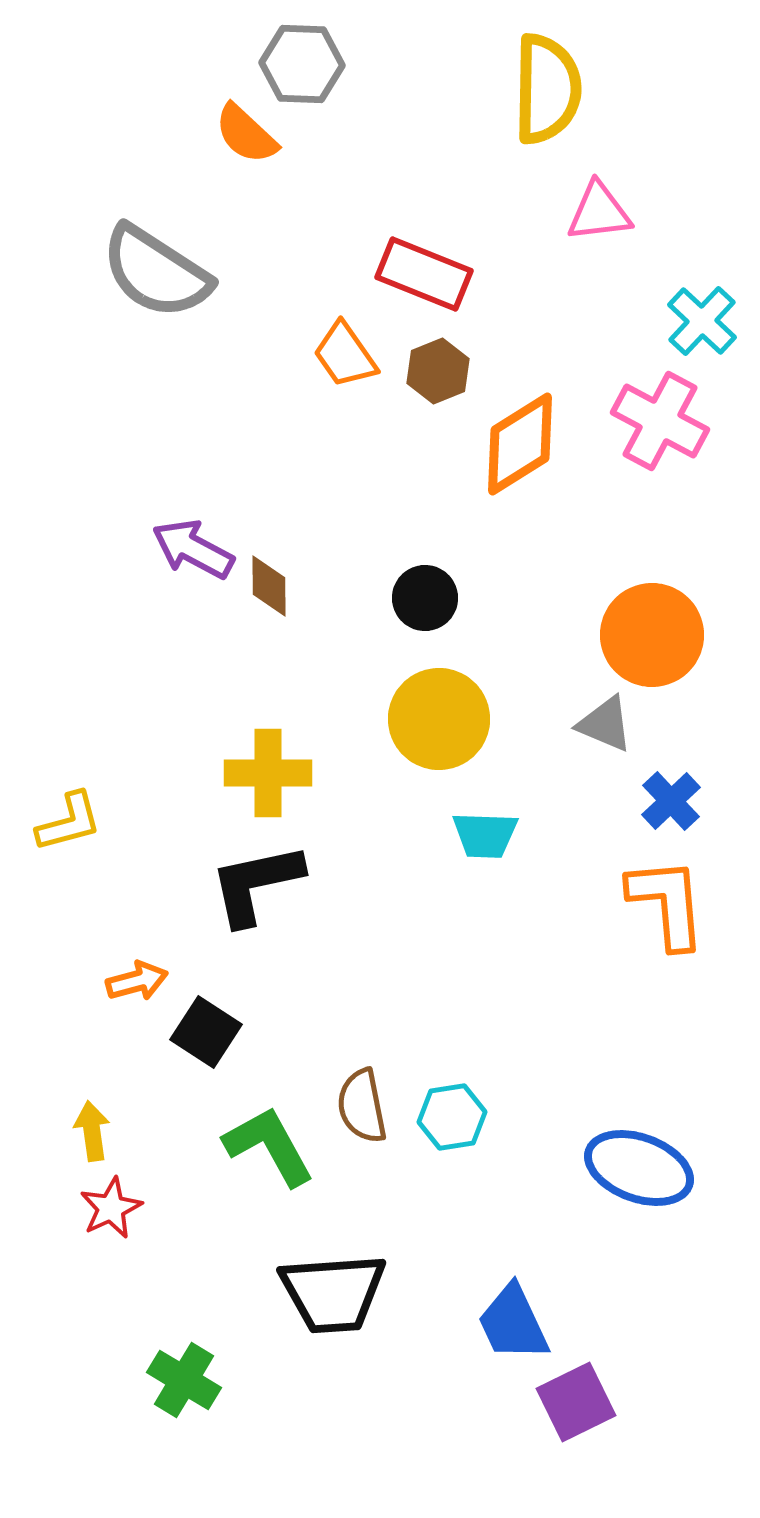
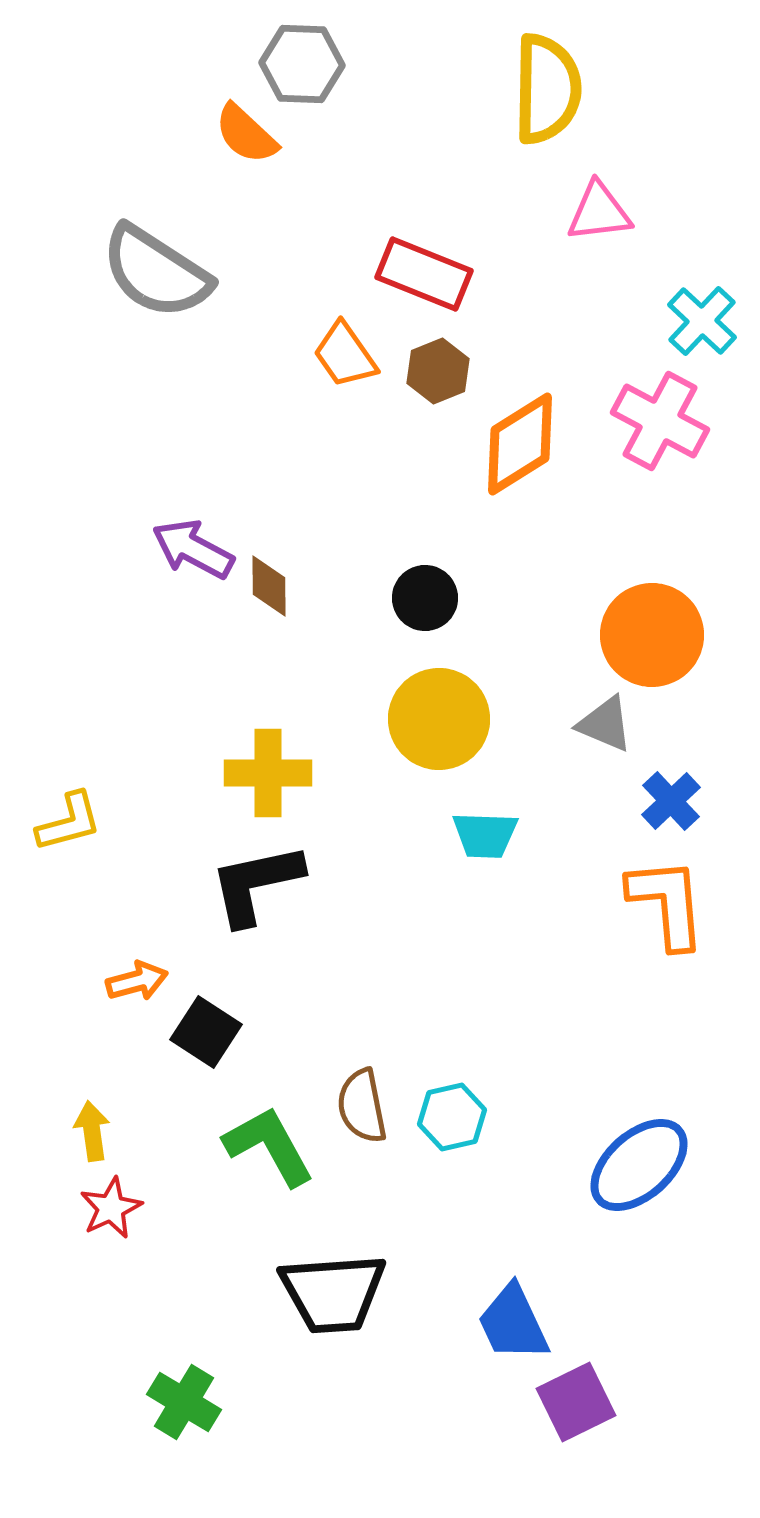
cyan hexagon: rotated 4 degrees counterclockwise
blue ellipse: moved 3 px up; rotated 62 degrees counterclockwise
green cross: moved 22 px down
